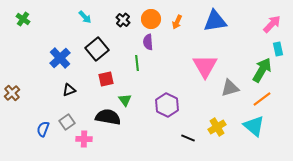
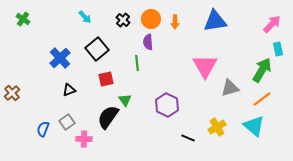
orange arrow: moved 2 px left; rotated 24 degrees counterclockwise
black semicircle: rotated 65 degrees counterclockwise
